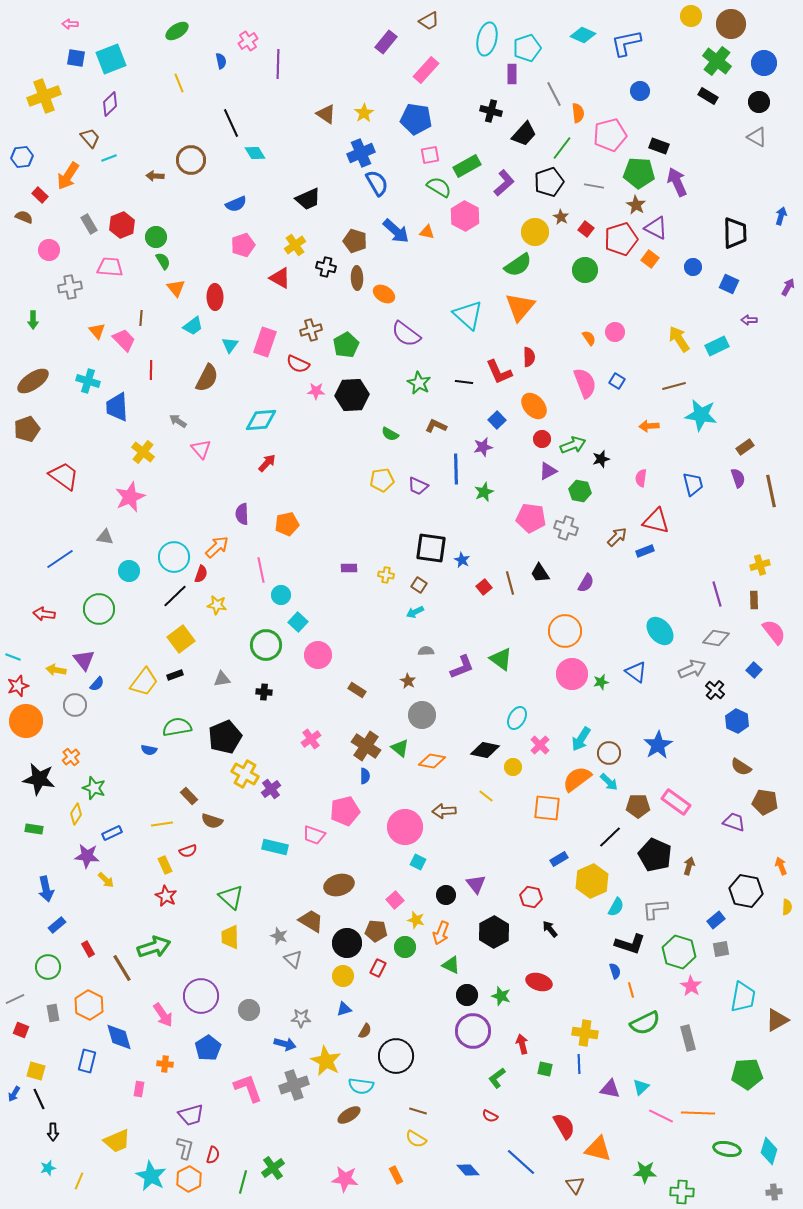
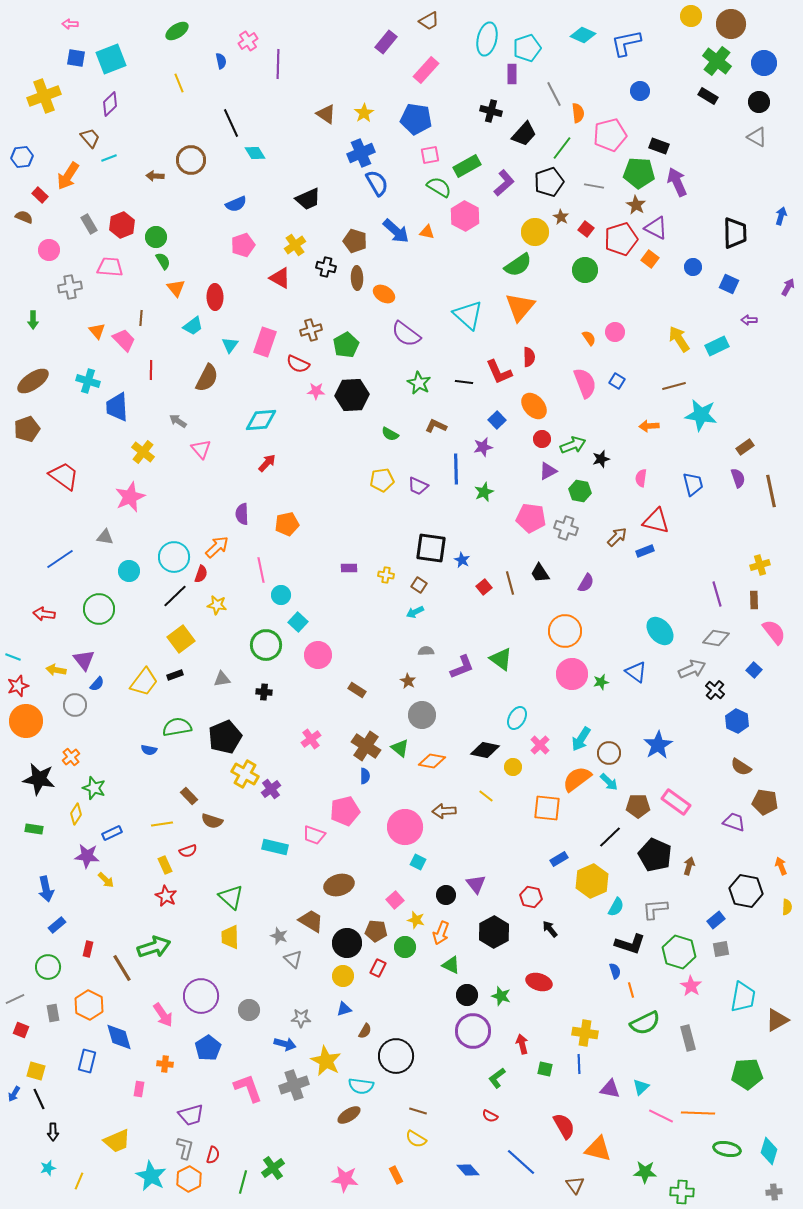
red rectangle at (88, 949): rotated 42 degrees clockwise
